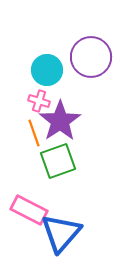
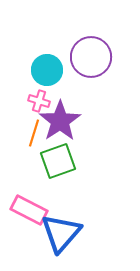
orange line: rotated 36 degrees clockwise
